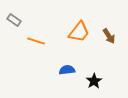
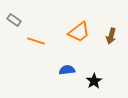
orange trapezoid: rotated 15 degrees clockwise
brown arrow: moved 2 px right; rotated 49 degrees clockwise
